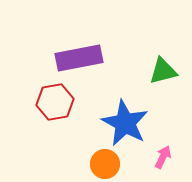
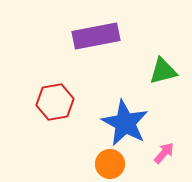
purple rectangle: moved 17 px right, 22 px up
pink arrow: moved 1 px right, 4 px up; rotated 15 degrees clockwise
orange circle: moved 5 px right
